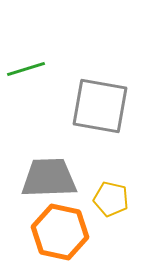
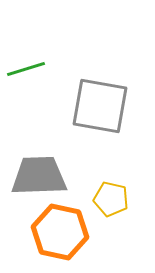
gray trapezoid: moved 10 px left, 2 px up
